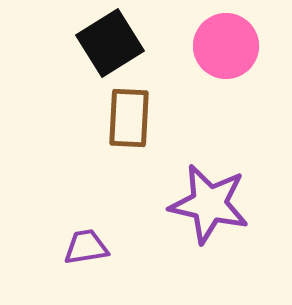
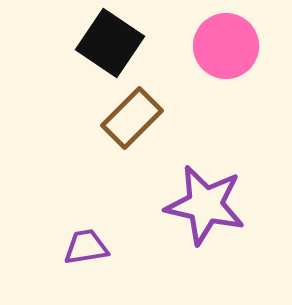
black square: rotated 24 degrees counterclockwise
brown rectangle: moved 3 px right; rotated 42 degrees clockwise
purple star: moved 4 px left, 1 px down
